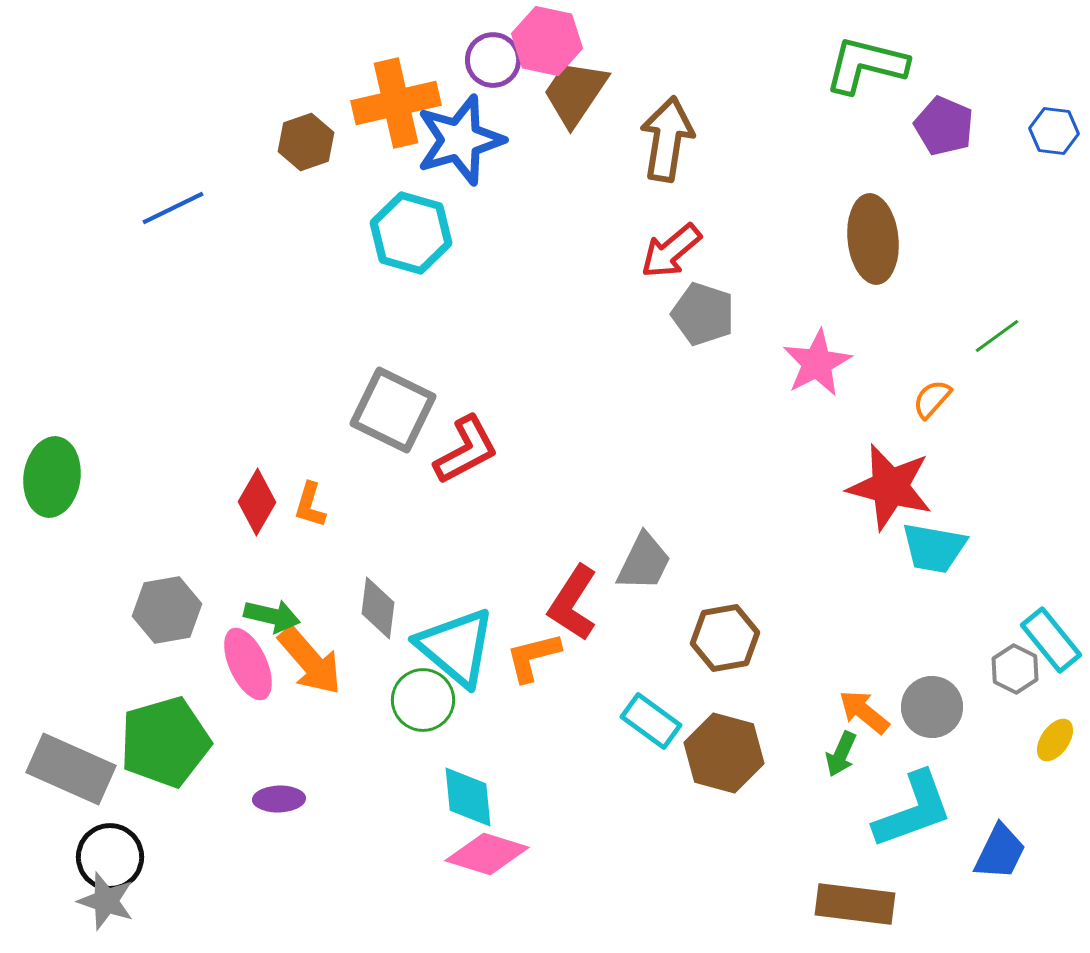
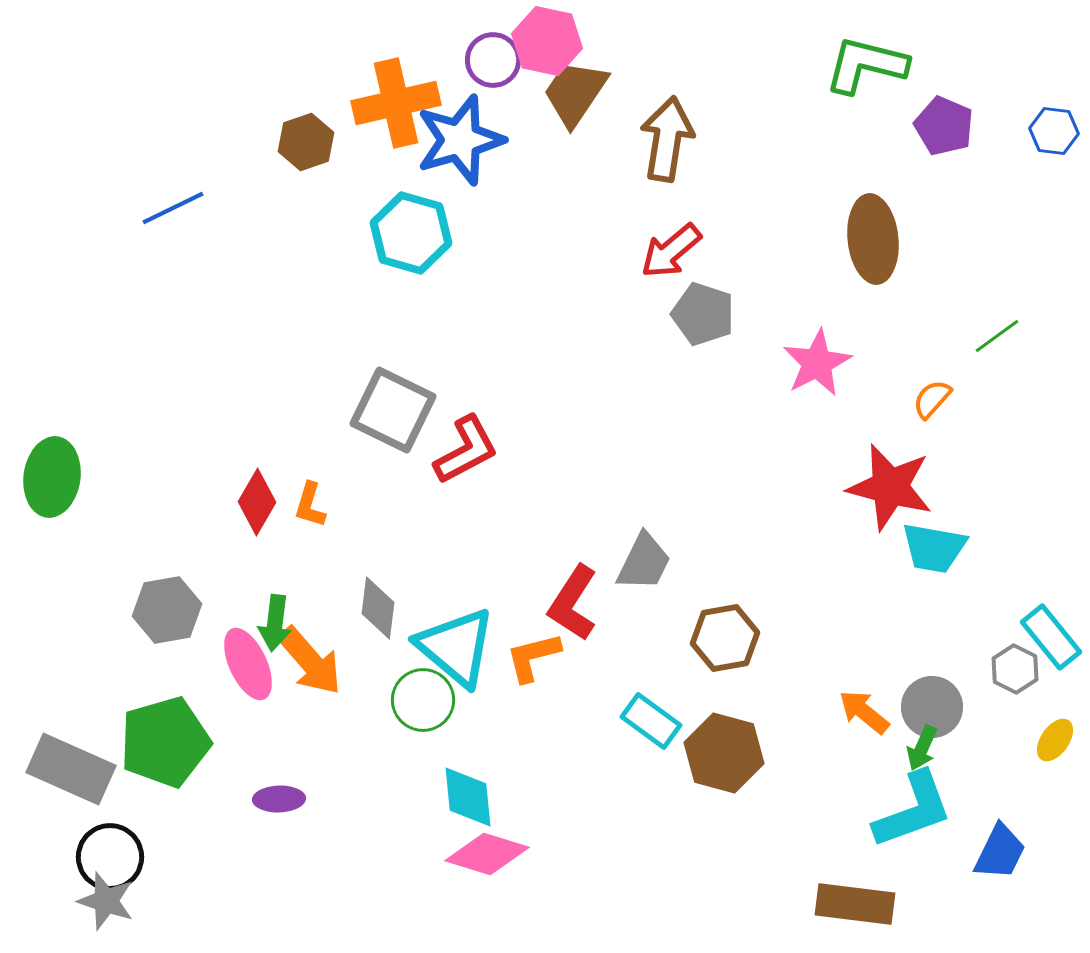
green arrow at (272, 616): moved 3 px right, 7 px down; rotated 84 degrees clockwise
cyan rectangle at (1051, 640): moved 3 px up
green arrow at (841, 754): moved 81 px right, 6 px up
